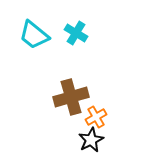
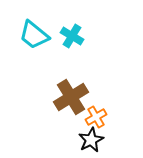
cyan cross: moved 4 px left, 3 px down
brown cross: rotated 16 degrees counterclockwise
